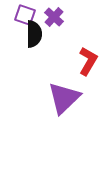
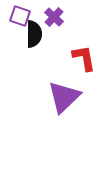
purple square: moved 5 px left, 1 px down
red L-shape: moved 4 px left, 3 px up; rotated 40 degrees counterclockwise
purple triangle: moved 1 px up
